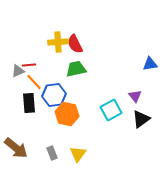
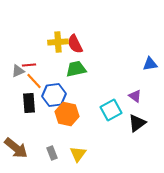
orange line: moved 1 px up
purple triangle: rotated 16 degrees counterclockwise
black triangle: moved 4 px left, 4 px down
